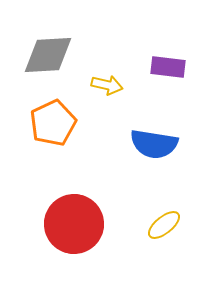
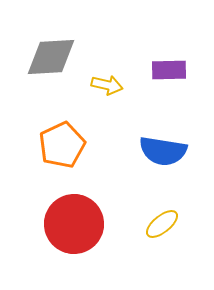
gray diamond: moved 3 px right, 2 px down
purple rectangle: moved 1 px right, 3 px down; rotated 8 degrees counterclockwise
orange pentagon: moved 9 px right, 22 px down
blue semicircle: moved 9 px right, 7 px down
yellow ellipse: moved 2 px left, 1 px up
